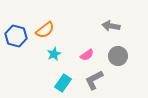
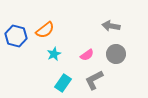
gray circle: moved 2 px left, 2 px up
